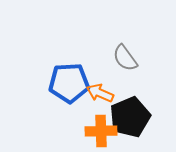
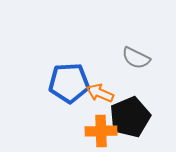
gray semicircle: moved 11 px right; rotated 28 degrees counterclockwise
